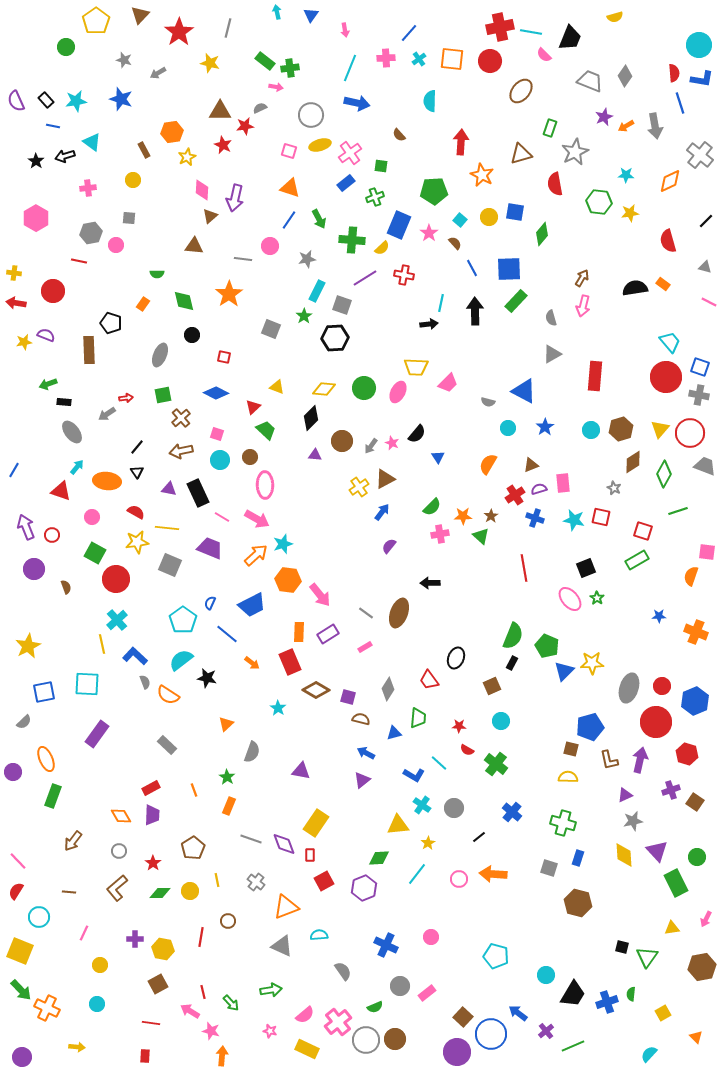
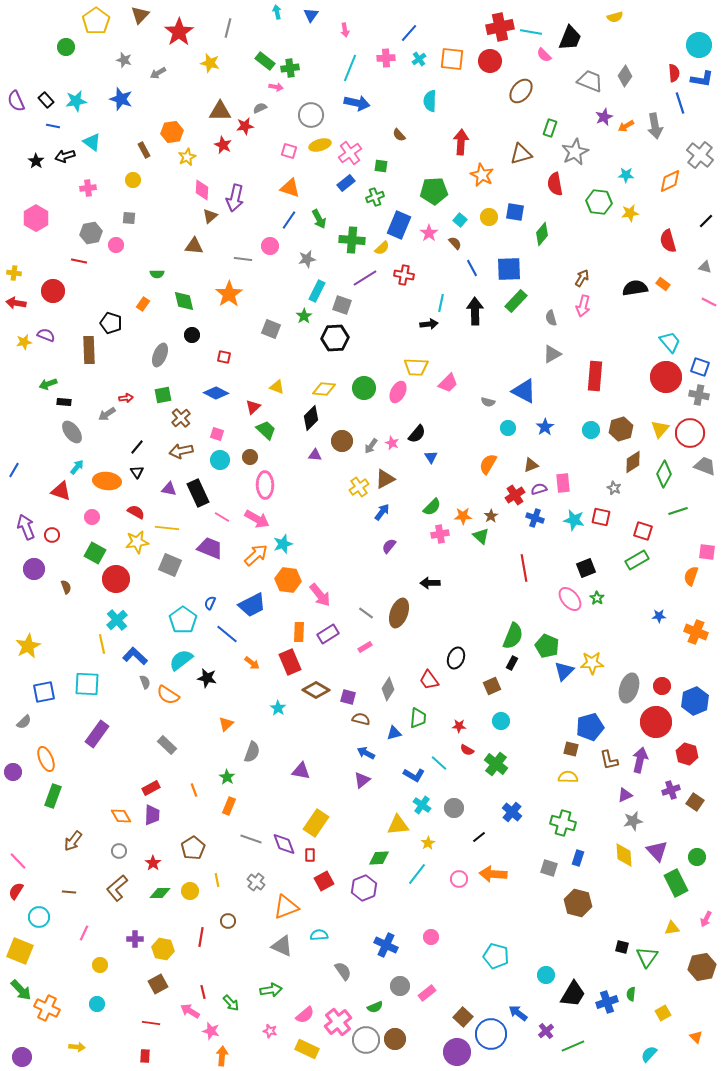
blue triangle at (438, 457): moved 7 px left
